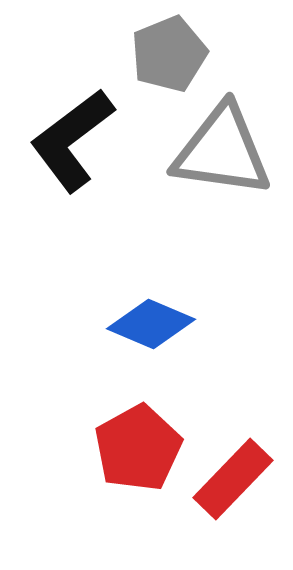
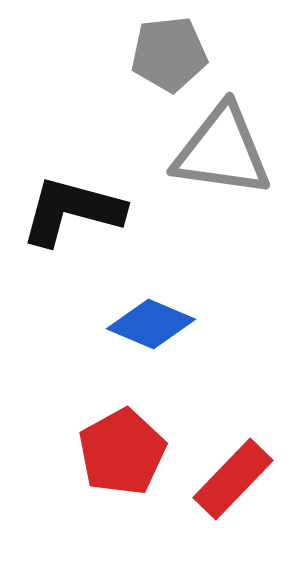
gray pentagon: rotated 16 degrees clockwise
black L-shape: moved 71 px down; rotated 52 degrees clockwise
red pentagon: moved 16 px left, 4 px down
